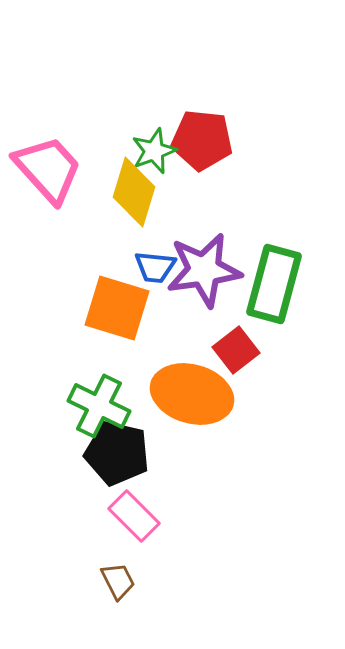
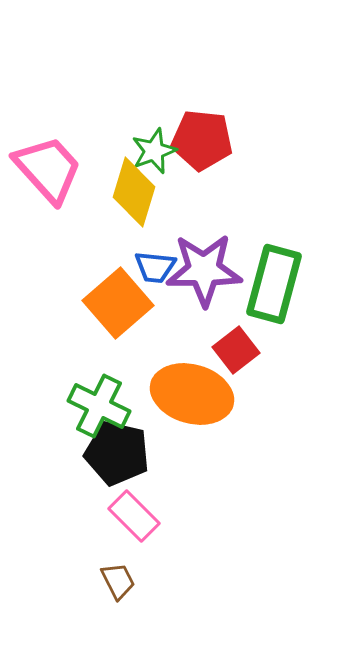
purple star: rotated 8 degrees clockwise
orange square: moved 1 px right, 5 px up; rotated 32 degrees clockwise
